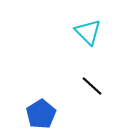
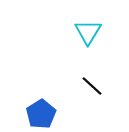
cyan triangle: rotated 16 degrees clockwise
